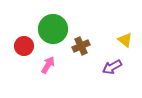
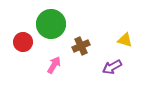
green circle: moved 2 px left, 5 px up
yellow triangle: rotated 21 degrees counterclockwise
red circle: moved 1 px left, 4 px up
pink arrow: moved 6 px right
